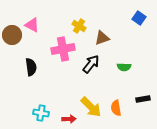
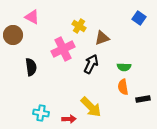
pink triangle: moved 8 px up
brown circle: moved 1 px right
pink cross: rotated 15 degrees counterclockwise
black arrow: rotated 12 degrees counterclockwise
orange semicircle: moved 7 px right, 21 px up
